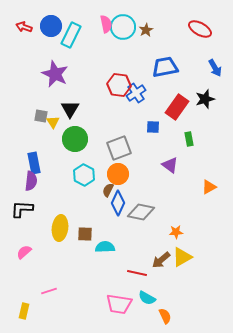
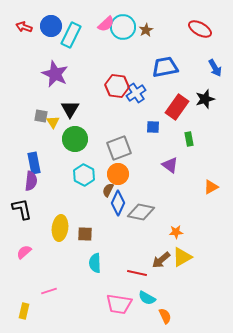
pink semicircle at (106, 24): rotated 60 degrees clockwise
red hexagon at (119, 85): moved 2 px left, 1 px down
orange triangle at (209, 187): moved 2 px right
black L-shape at (22, 209): rotated 75 degrees clockwise
cyan semicircle at (105, 247): moved 10 px left, 16 px down; rotated 90 degrees counterclockwise
